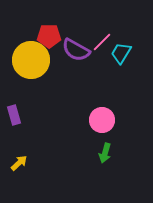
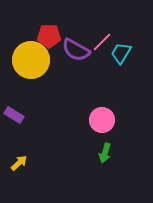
purple rectangle: rotated 42 degrees counterclockwise
